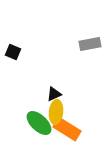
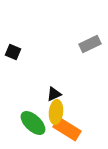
gray rectangle: rotated 15 degrees counterclockwise
green ellipse: moved 6 px left
